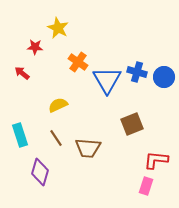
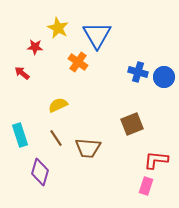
blue cross: moved 1 px right
blue triangle: moved 10 px left, 45 px up
